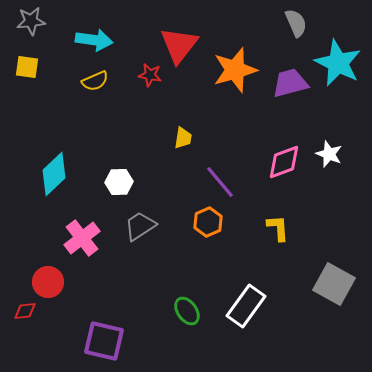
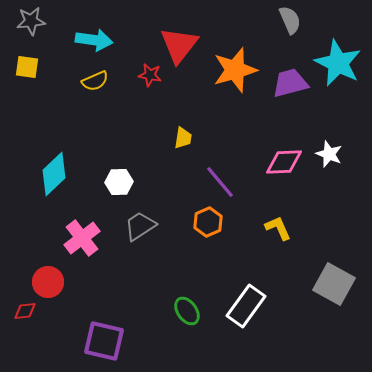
gray semicircle: moved 6 px left, 3 px up
pink diamond: rotated 18 degrees clockwise
yellow L-shape: rotated 20 degrees counterclockwise
